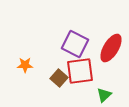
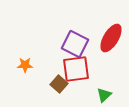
red ellipse: moved 10 px up
red square: moved 4 px left, 2 px up
brown square: moved 6 px down
